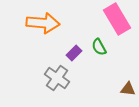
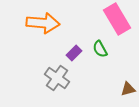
green semicircle: moved 1 px right, 2 px down
brown triangle: rotated 21 degrees counterclockwise
